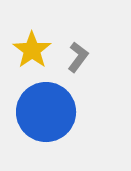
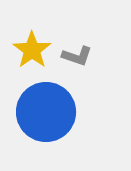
gray L-shape: moved 1 px left, 1 px up; rotated 72 degrees clockwise
